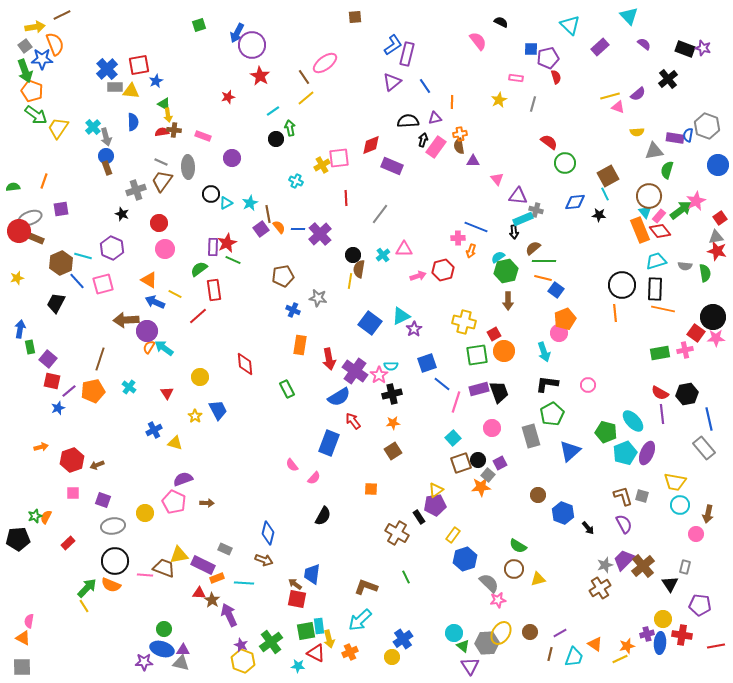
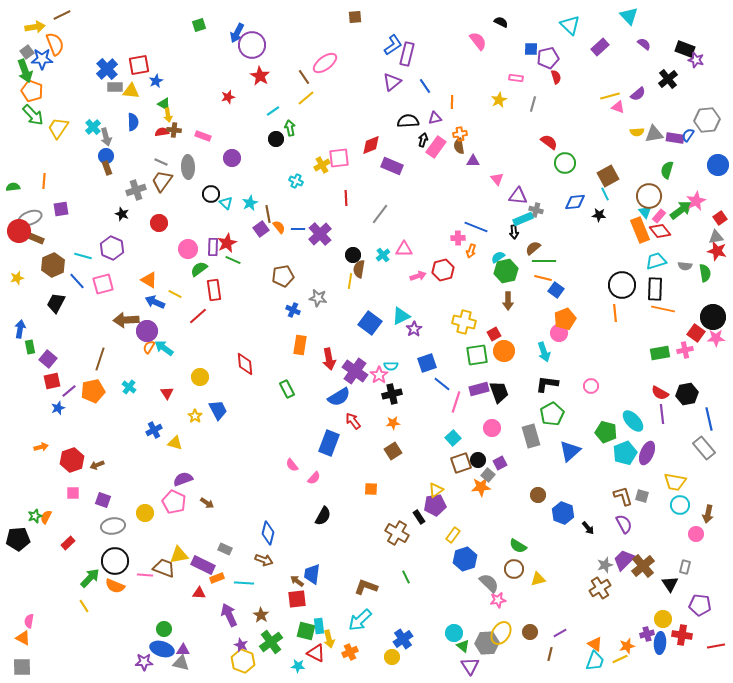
gray square at (25, 46): moved 2 px right, 6 px down
purple star at (703, 48): moved 7 px left, 12 px down
green arrow at (36, 115): moved 3 px left; rotated 10 degrees clockwise
gray hexagon at (707, 126): moved 6 px up; rotated 25 degrees counterclockwise
blue semicircle at (688, 135): rotated 24 degrees clockwise
gray triangle at (654, 151): moved 17 px up
orange line at (44, 181): rotated 14 degrees counterclockwise
cyan triangle at (226, 203): rotated 48 degrees counterclockwise
pink circle at (165, 249): moved 23 px right
brown hexagon at (61, 263): moved 8 px left, 2 px down
red square at (52, 381): rotated 24 degrees counterclockwise
pink circle at (588, 385): moved 3 px right, 1 px down
brown arrow at (207, 503): rotated 32 degrees clockwise
brown arrow at (295, 584): moved 2 px right, 3 px up
orange semicircle at (111, 585): moved 4 px right, 1 px down
green arrow at (87, 588): moved 3 px right, 10 px up
red square at (297, 599): rotated 18 degrees counterclockwise
brown star at (212, 600): moved 49 px right, 15 px down
green square at (306, 631): rotated 24 degrees clockwise
cyan trapezoid at (574, 657): moved 21 px right, 4 px down
